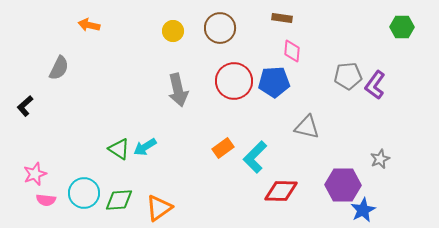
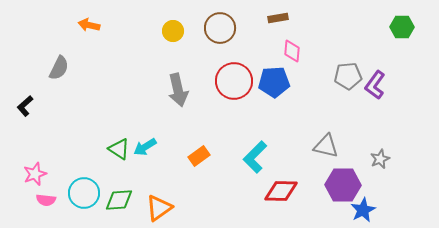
brown rectangle: moved 4 px left; rotated 18 degrees counterclockwise
gray triangle: moved 19 px right, 19 px down
orange rectangle: moved 24 px left, 8 px down
